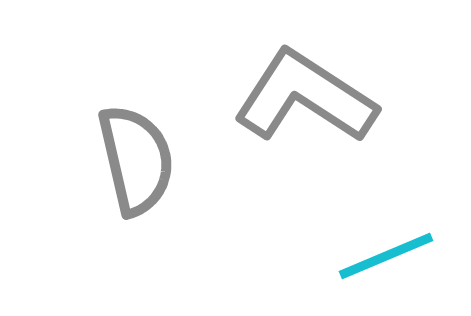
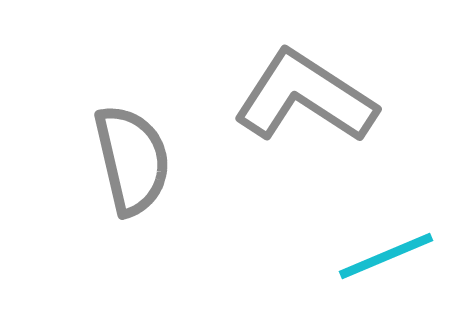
gray semicircle: moved 4 px left
